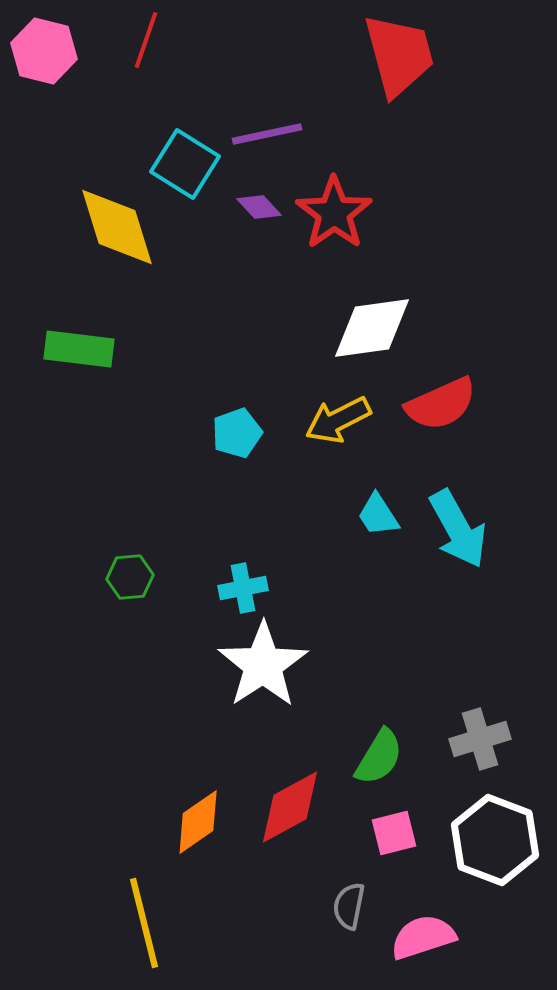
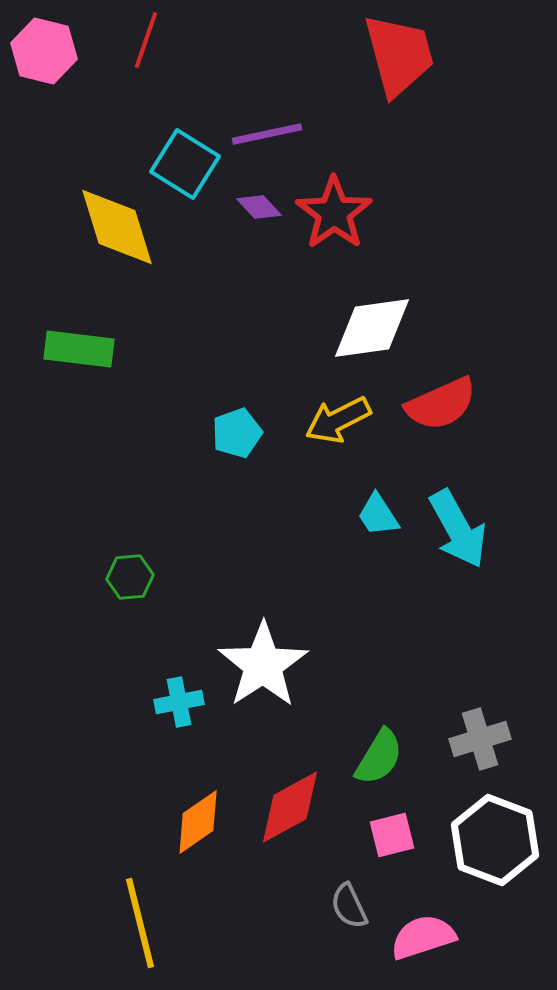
cyan cross: moved 64 px left, 114 px down
pink square: moved 2 px left, 2 px down
gray semicircle: rotated 36 degrees counterclockwise
yellow line: moved 4 px left
